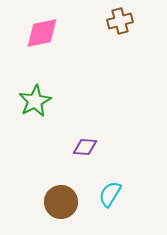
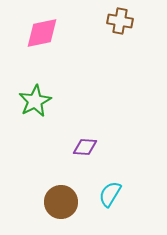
brown cross: rotated 25 degrees clockwise
